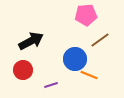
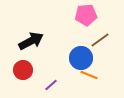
blue circle: moved 6 px right, 1 px up
purple line: rotated 24 degrees counterclockwise
